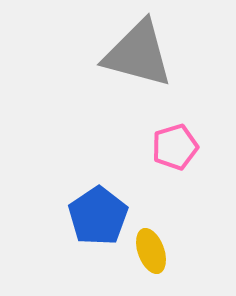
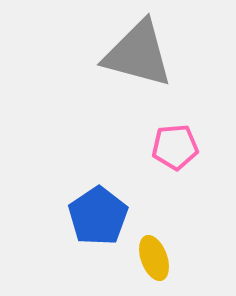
pink pentagon: rotated 12 degrees clockwise
yellow ellipse: moved 3 px right, 7 px down
